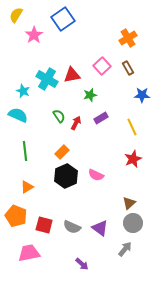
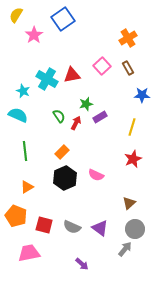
green star: moved 4 px left, 9 px down
purple rectangle: moved 1 px left, 1 px up
yellow line: rotated 42 degrees clockwise
black hexagon: moved 1 px left, 2 px down
gray circle: moved 2 px right, 6 px down
